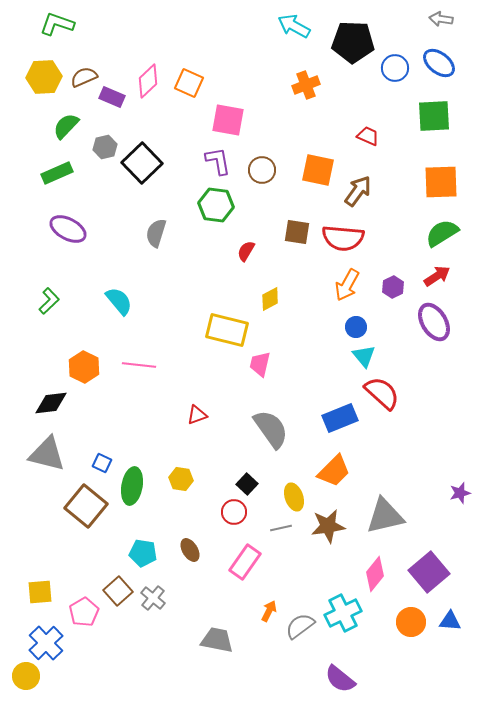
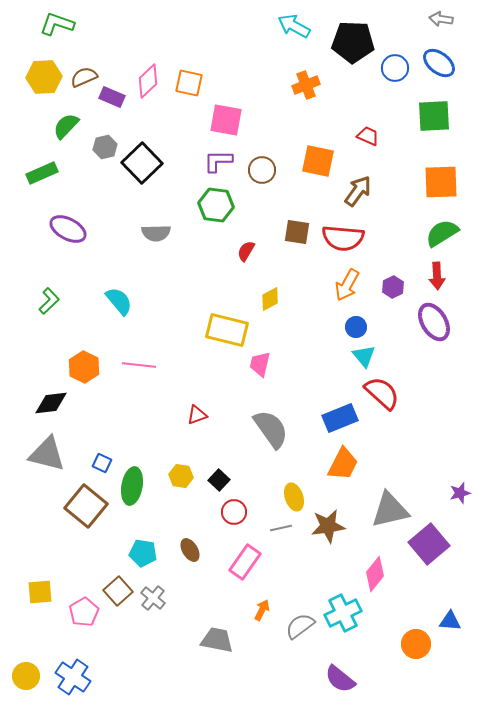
orange square at (189, 83): rotated 12 degrees counterclockwise
pink square at (228, 120): moved 2 px left
purple L-shape at (218, 161): rotated 80 degrees counterclockwise
orange square at (318, 170): moved 9 px up
green rectangle at (57, 173): moved 15 px left
gray semicircle at (156, 233): rotated 108 degrees counterclockwise
red arrow at (437, 276): rotated 120 degrees clockwise
orange trapezoid at (334, 471): moved 9 px right, 7 px up; rotated 18 degrees counterclockwise
yellow hexagon at (181, 479): moved 3 px up
black square at (247, 484): moved 28 px left, 4 px up
gray triangle at (385, 516): moved 5 px right, 6 px up
purple square at (429, 572): moved 28 px up
orange arrow at (269, 611): moved 7 px left, 1 px up
orange circle at (411, 622): moved 5 px right, 22 px down
blue cross at (46, 643): moved 27 px right, 34 px down; rotated 12 degrees counterclockwise
